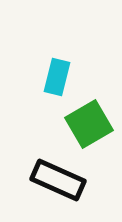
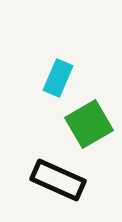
cyan rectangle: moved 1 px right, 1 px down; rotated 9 degrees clockwise
